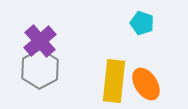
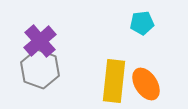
cyan pentagon: rotated 25 degrees counterclockwise
gray hexagon: rotated 12 degrees counterclockwise
